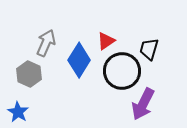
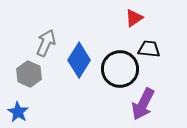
red triangle: moved 28 px right, 23 px up
black trapezoid: rotated 80 degrees clockwise
black circle: moved 2 px left, 2 px up
